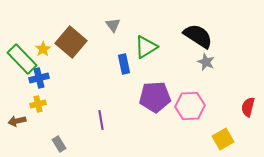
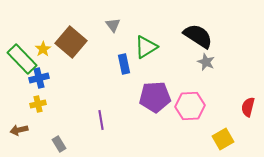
brown arrow: moved 2 px right, 9 px down
